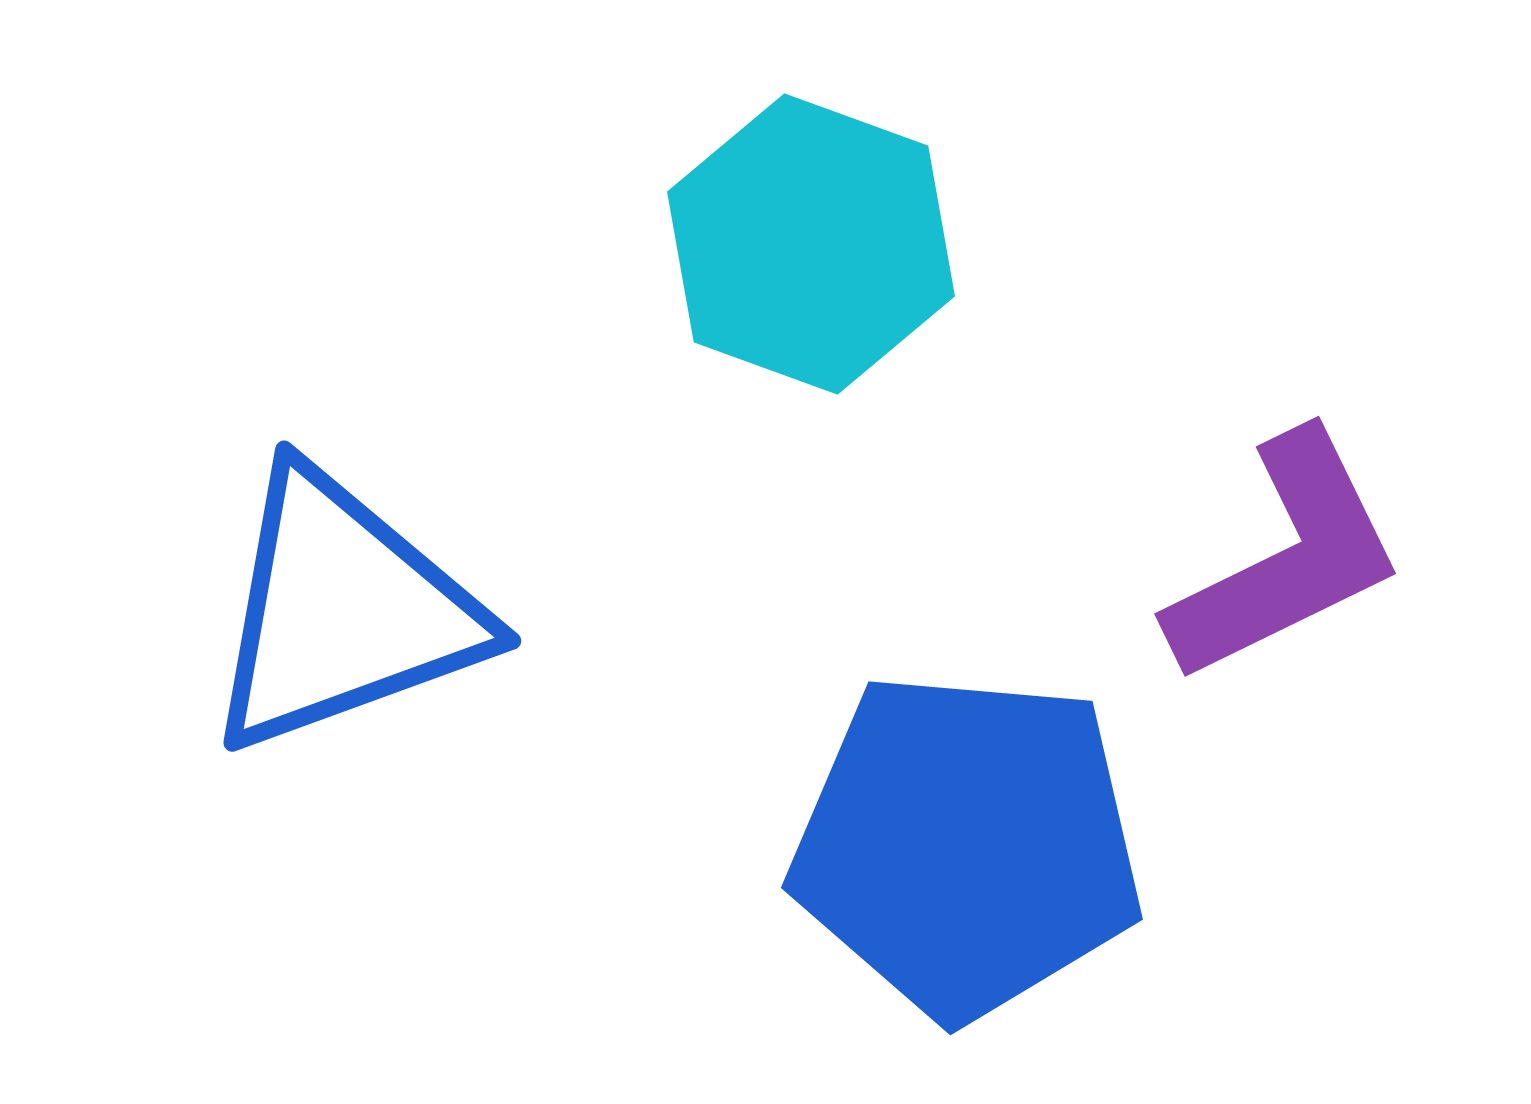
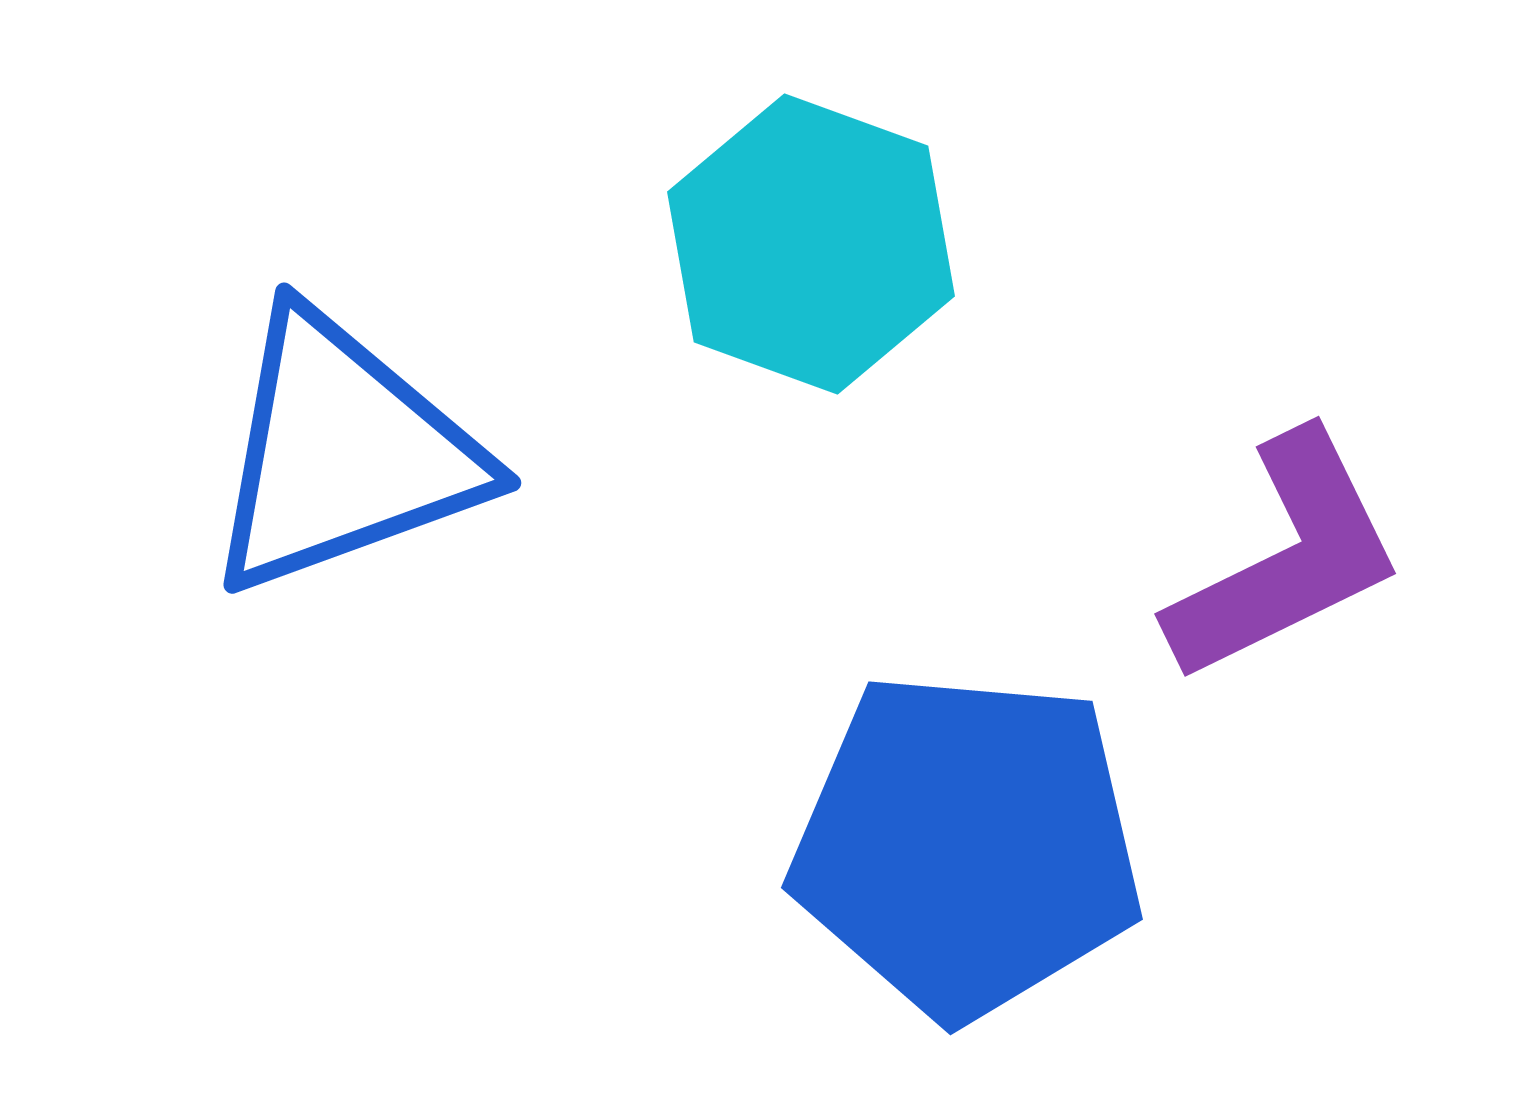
blue triangle: moved 158 px up
